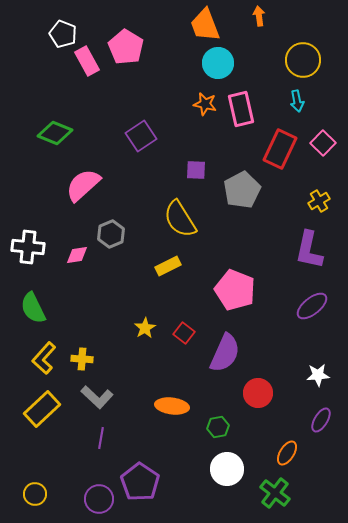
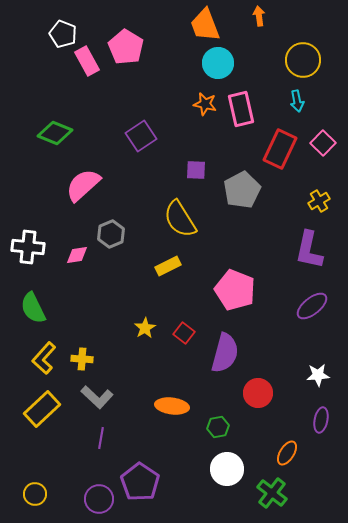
purple semicircle at (225, 353): rotated 9 degrees counterclockwise
purple ellipse at (321, 420): rotated 20 degrees counterclockwise
green cross at (275, 493): moved 3 px left
